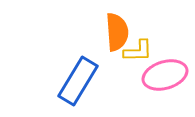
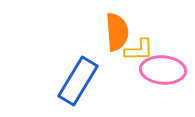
yellow L-shape: moved 1 px right, 1 px up
pink ellipse: moved 2 px left, 5 px up; rotated 21 degrees clockwise
